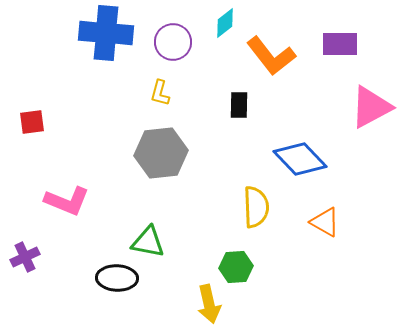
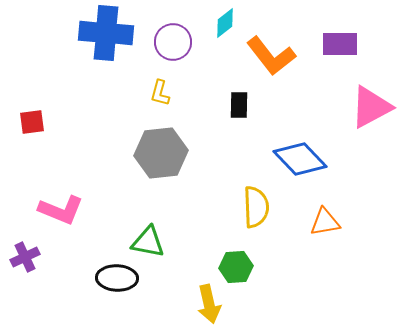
pink L-shape: moved 6 px left, 9 px down
orange triangle: rotated 40 degrees counterclockwise
